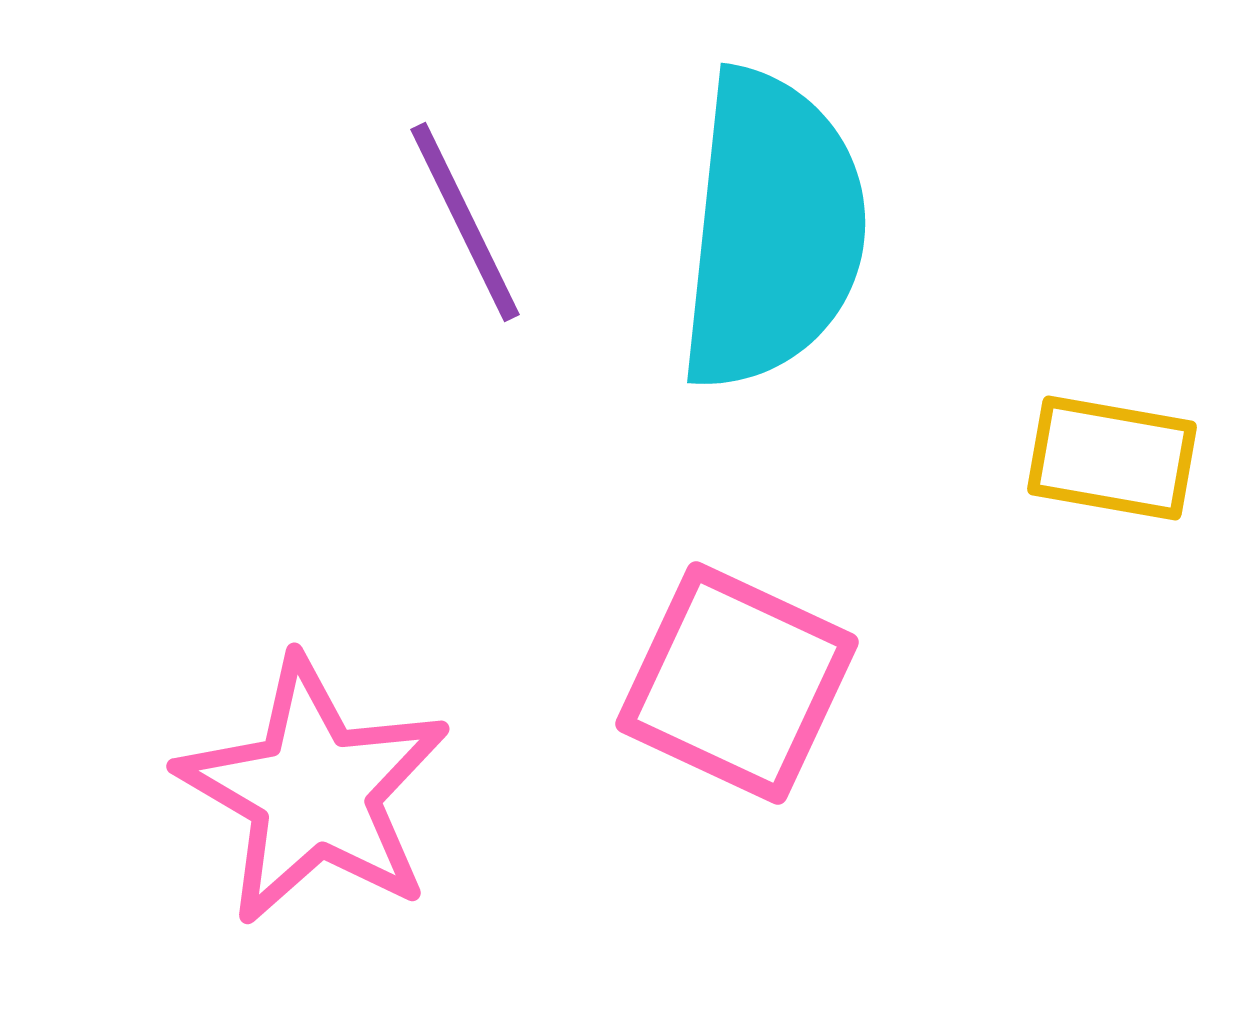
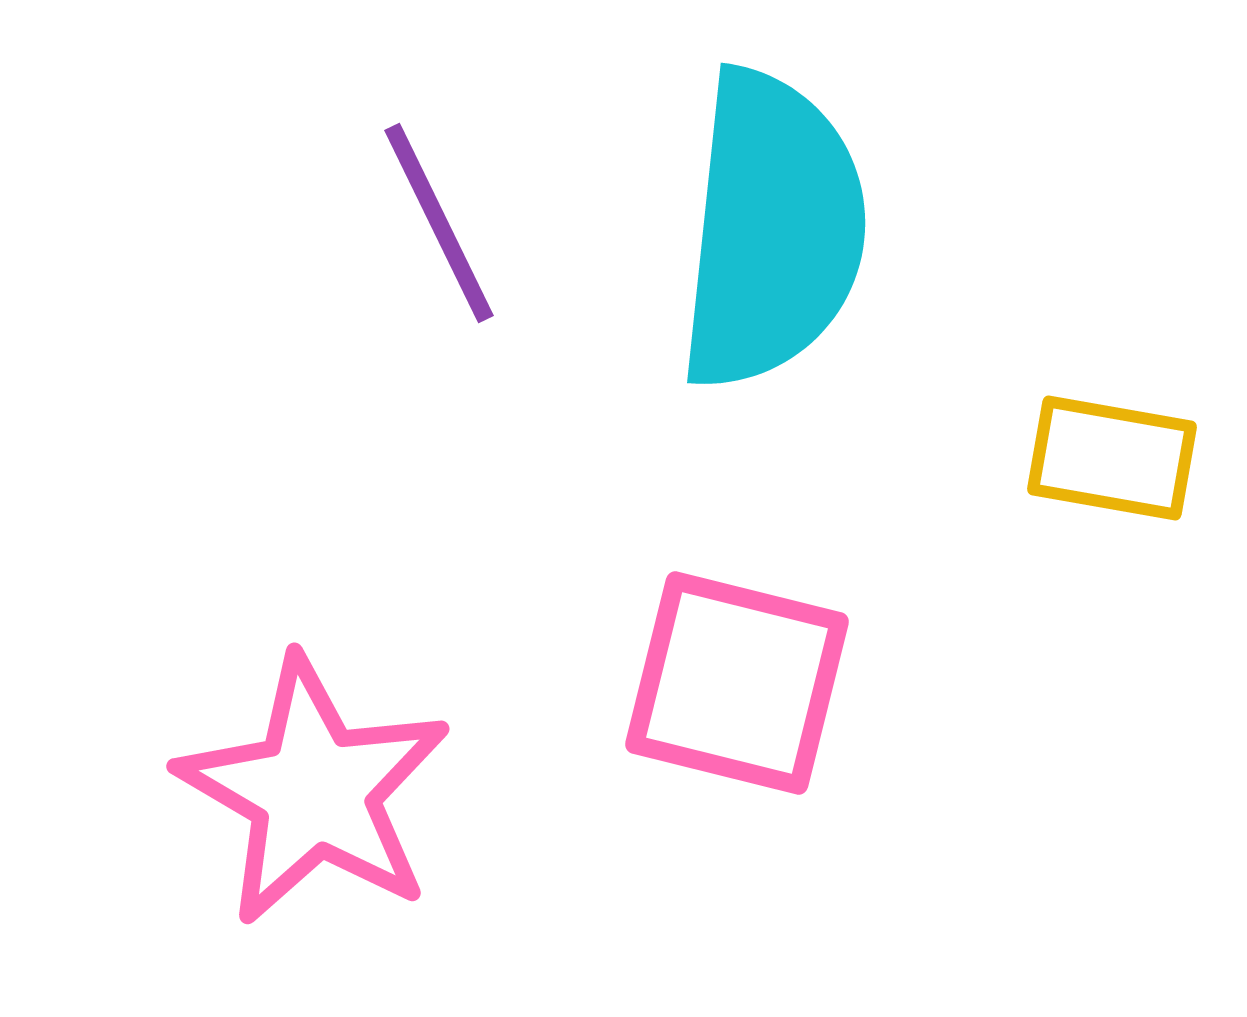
purple line: moved 26 px left, 1 px down
pink square: rotated 11 degrees counterclockwise
